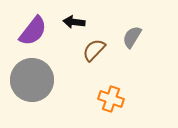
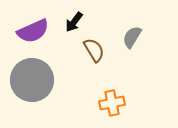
black arrow: rotated 60 degrees counterclockwise
purple semicircle: rotated 28 degrees clockwise
brown semicircle: rotated 105 degrees clockwise
orange cross: moved 1 px right, 4 px down; rotated 30 degrees counterclockwise
